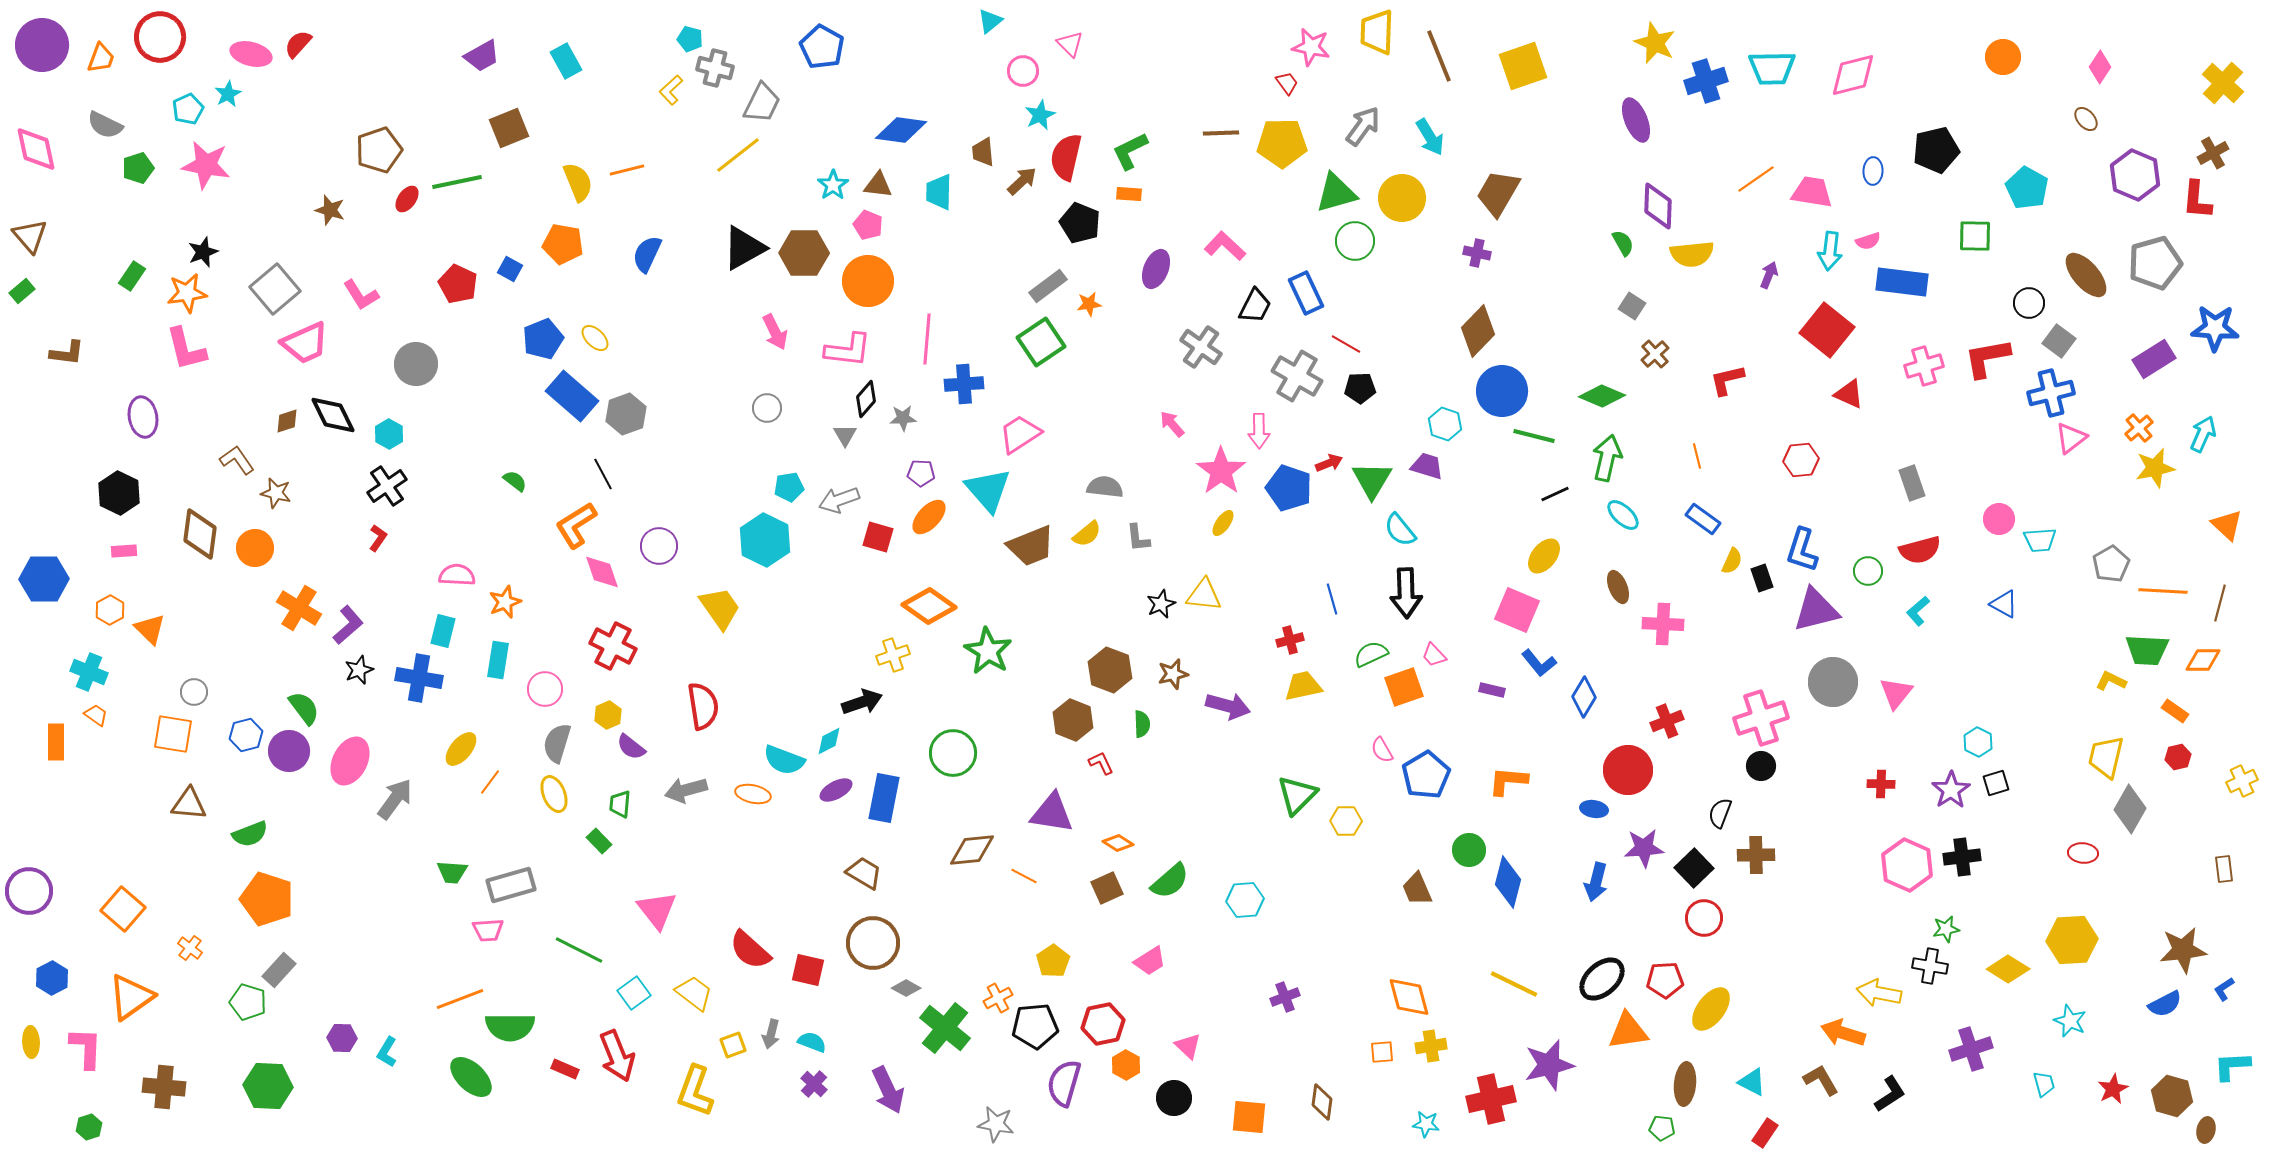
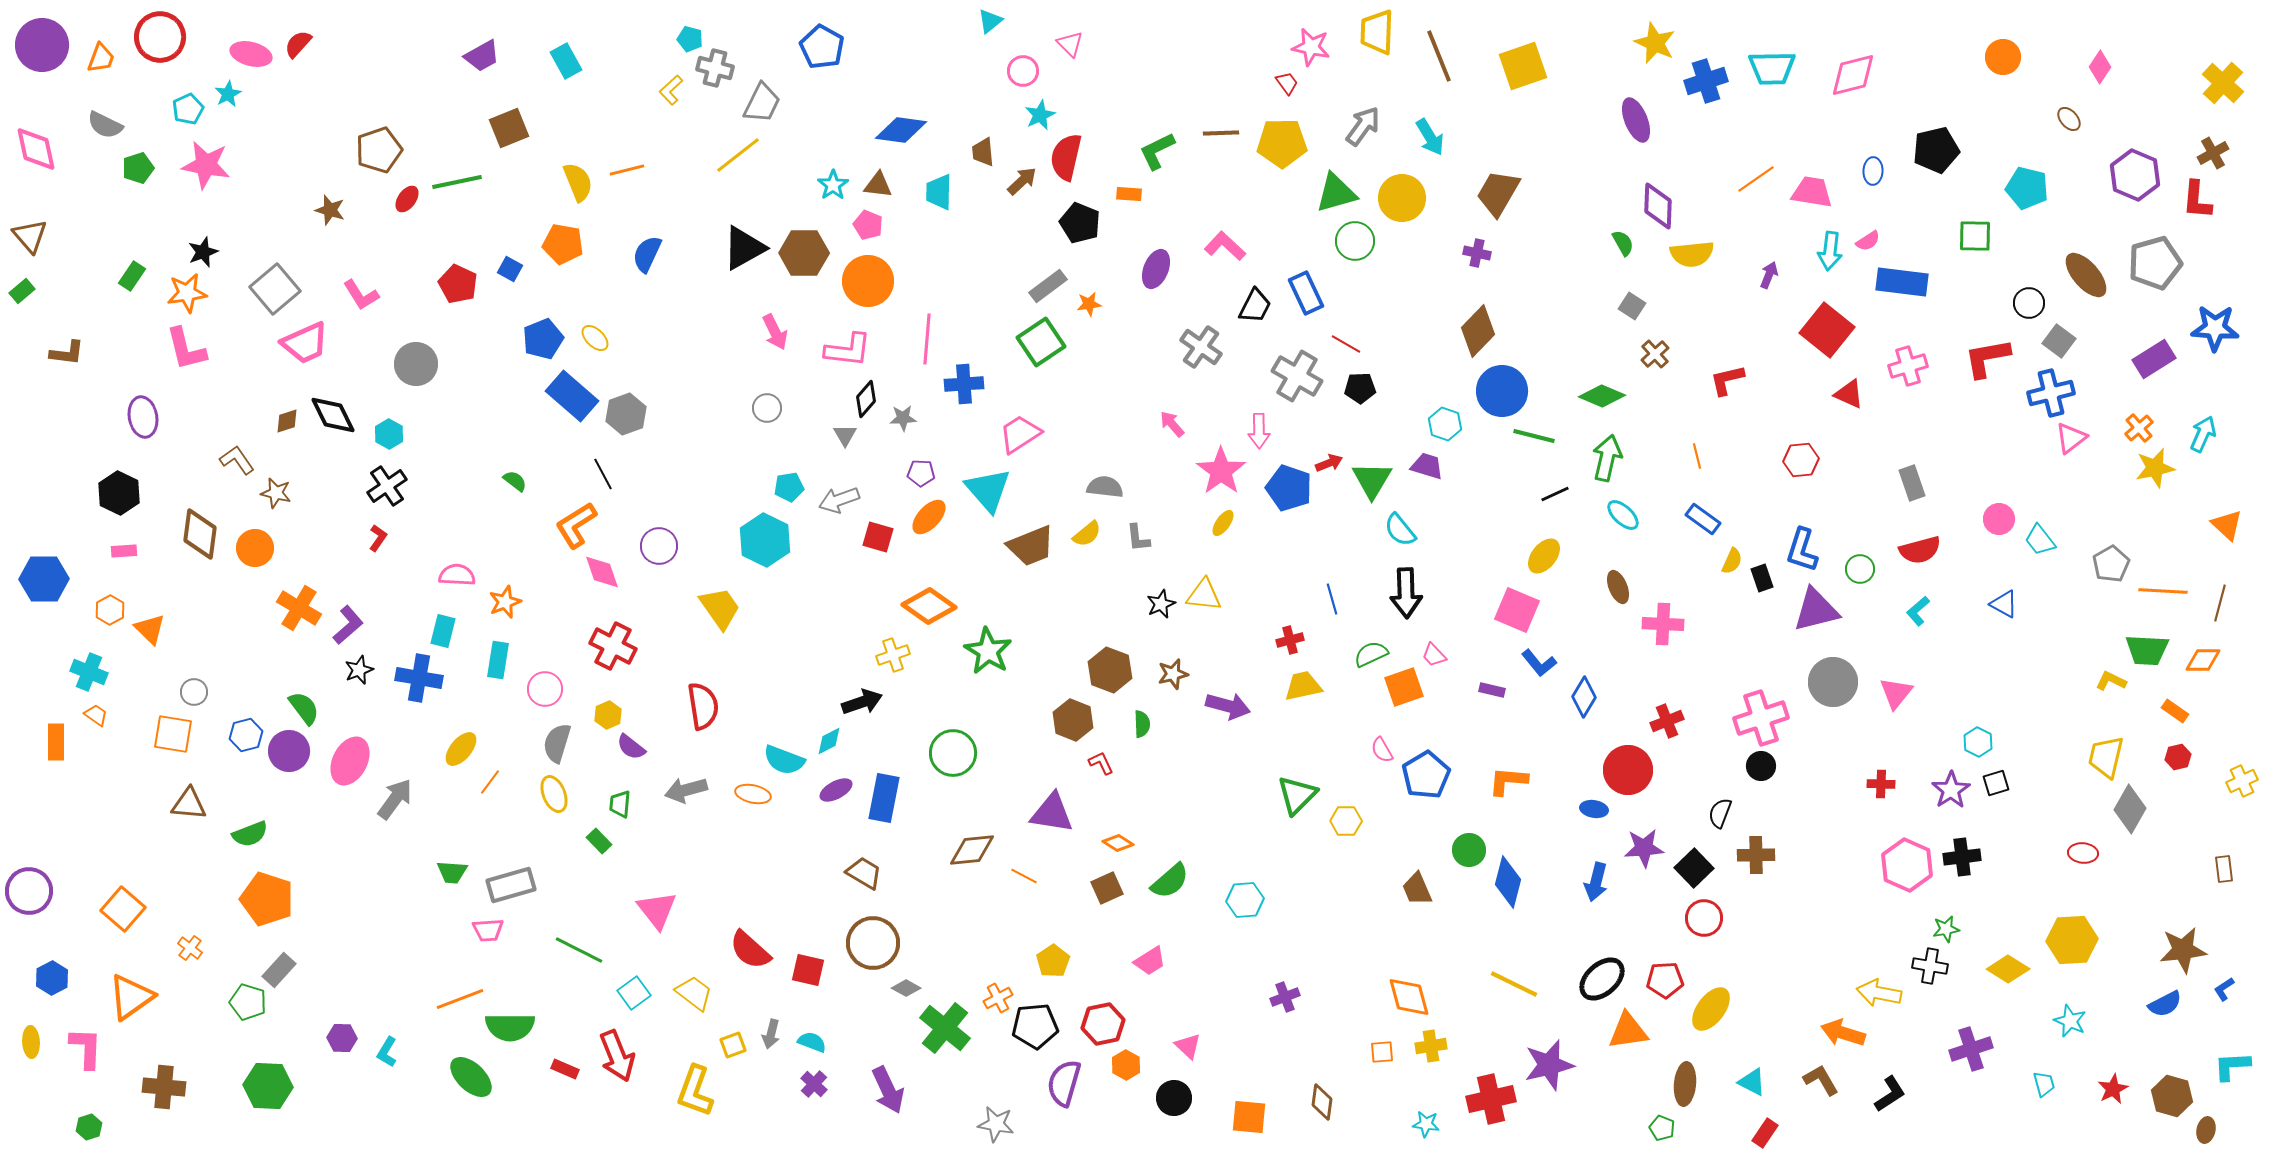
brown ellipse at (2086, 119): moved 17 px left
green L-shape at (1130, 151): moved 27 px right
cyan pentagon at (2027, 188): rotated 15 degrees counterclockwise
pink semicircle at (1868, 241): rotated 15 degrees counterclockwise
pink cross at (1924, 366): moved 16 px left
cyan trapezoid at (2040, 540): rotated 56 degrees clockwise
green circle at (1868, 571): moved 8 px left, 2 px up
green pentagon at (1662, 1128): rotated 15 degrees clockwise
